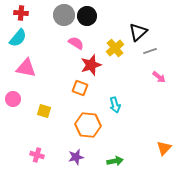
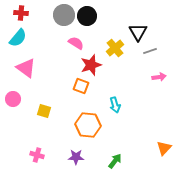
black triangle: rotated 18 degrees counterclockwise
pink triangle: rotated 25 degrees clockwise
pink arrow: rotated 48 degrees counterclockwise
orange square: moved 1 px right, 2 px up
purple star: rotated 14 degrees clockwise
green arrow: rotated 42 degrees counterclockwise
